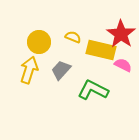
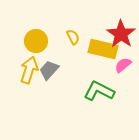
yellow semicircle: rotated 42 degrees clockwise
yellow circle: moved 3 px left, 1 px up
yellow rectangle: moved 2 px right, 1 px up
pink semicircle: rotated 66 degrees counterclockwise
gray trapezoid: moved 12 px left
green L-shape: moved 6 px right, 1 px down
